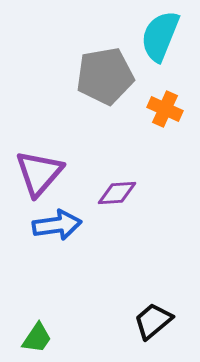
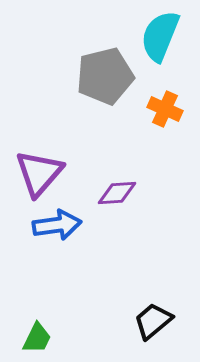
gray pentagon: rotated 4 degrees counterclockwise
green trapezoid: rotated 8 degrees counterclockwise
